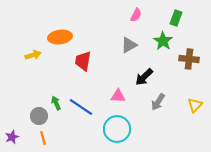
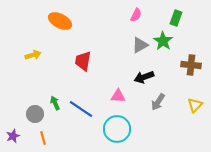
orange ellipse: moved 16 px up; rotated 35 degrees clockwise
gray triangle: moved 11 px right
brown cross: moved 2 px right, 6 px down
black arrow: rotated 24 degrees clockwise
green arrow: moved 1 px left
blue line: moved 2 px down
gray circle: moved 4 px left, 2 px up
purple star: moved 1 px right, 1 px up
